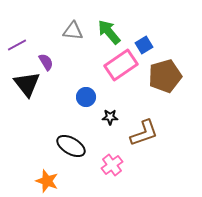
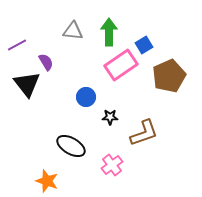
green arrow: rotated 40 degrees clockwise
brown pentagon: moved 4 px right; rotated 8 degrees counterclockwise
